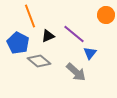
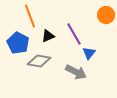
purple line: rotated 20 degrees clockwise
blue triangle: moved 1 px left
gray diamond: rotated 30 degrees counterclockwise
gray arrow: rotated 15 degrees counterclockwise
